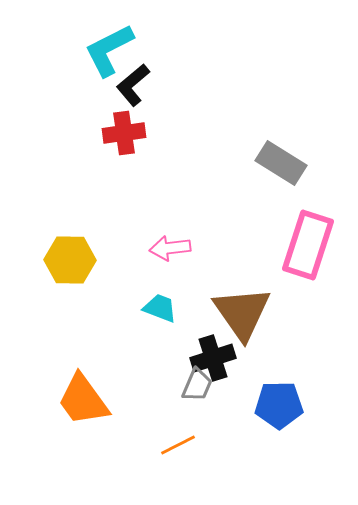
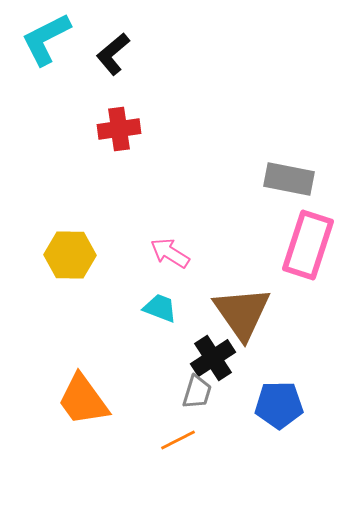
cyan L-shape: moved 63 px left, 11 px up
black L-shape: moved 20 px left, 31 px up
red cross: moved 5 px left, 4 px up
gray rectangle: moved 8 px right, 16 px down; rotated 21 degrees counterclockwise
pink arrow: moved 5 px down; rotated 39 degrees clockwise
yellow hexagon: moved 5 px up
black cross: rotated 15 degrees counterclockwise
gray trapezoid: moved 7 px down; rotated 6 degrees counterclockwise
orange line: moved 5 px up
